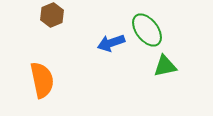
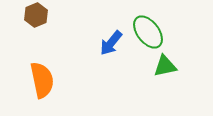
brown hexagon: moved 16 px left
green ellipse: moved 1 px right, 2 px down
blue arrow: rotated 32 degrees counterclockwise
